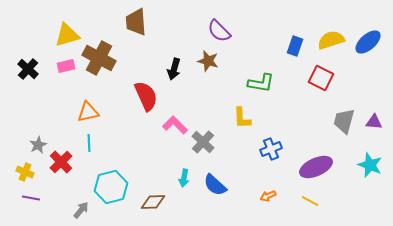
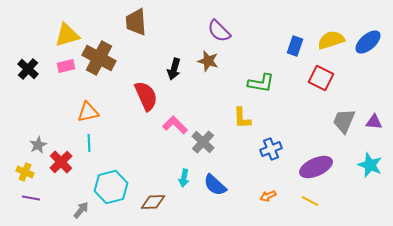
gray trapezoid: rotated 8 degrees clockwise
